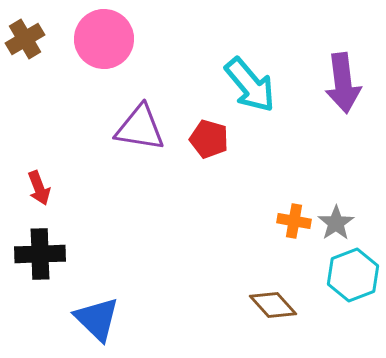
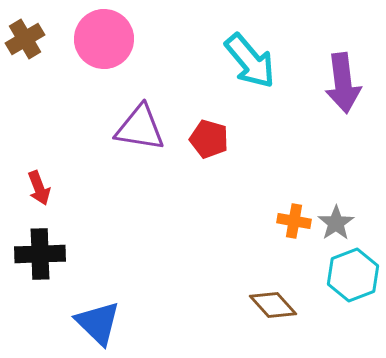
cyan arrow: moved 24 px up
blue triangle: moved 1 px right, 4 px down
